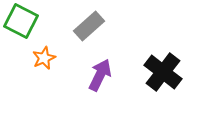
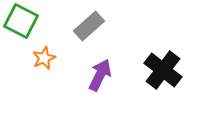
black cross: moved 2 px up
